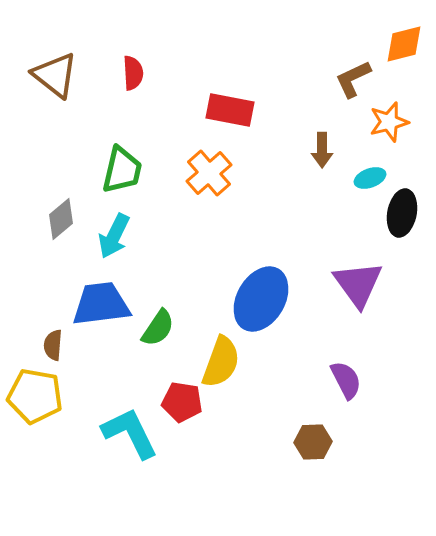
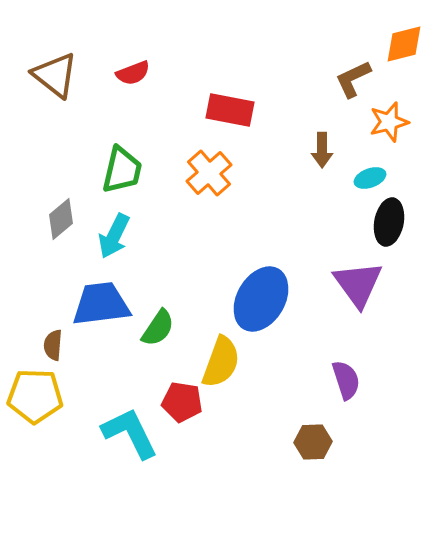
red semicircle: rotated 72 degrees clockwise
black ellipse: moved 13 px left, 9 px down
purple semicircle: rotated 9 degrees clockwise
yellow pentagon: rotated 8 degrees counterclockwise
